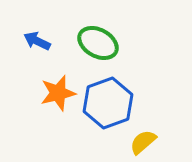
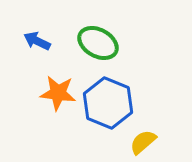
orange star: rotated 21 degrees clockwise
blue hexagon: rotated 18 degrees counterclockwise
